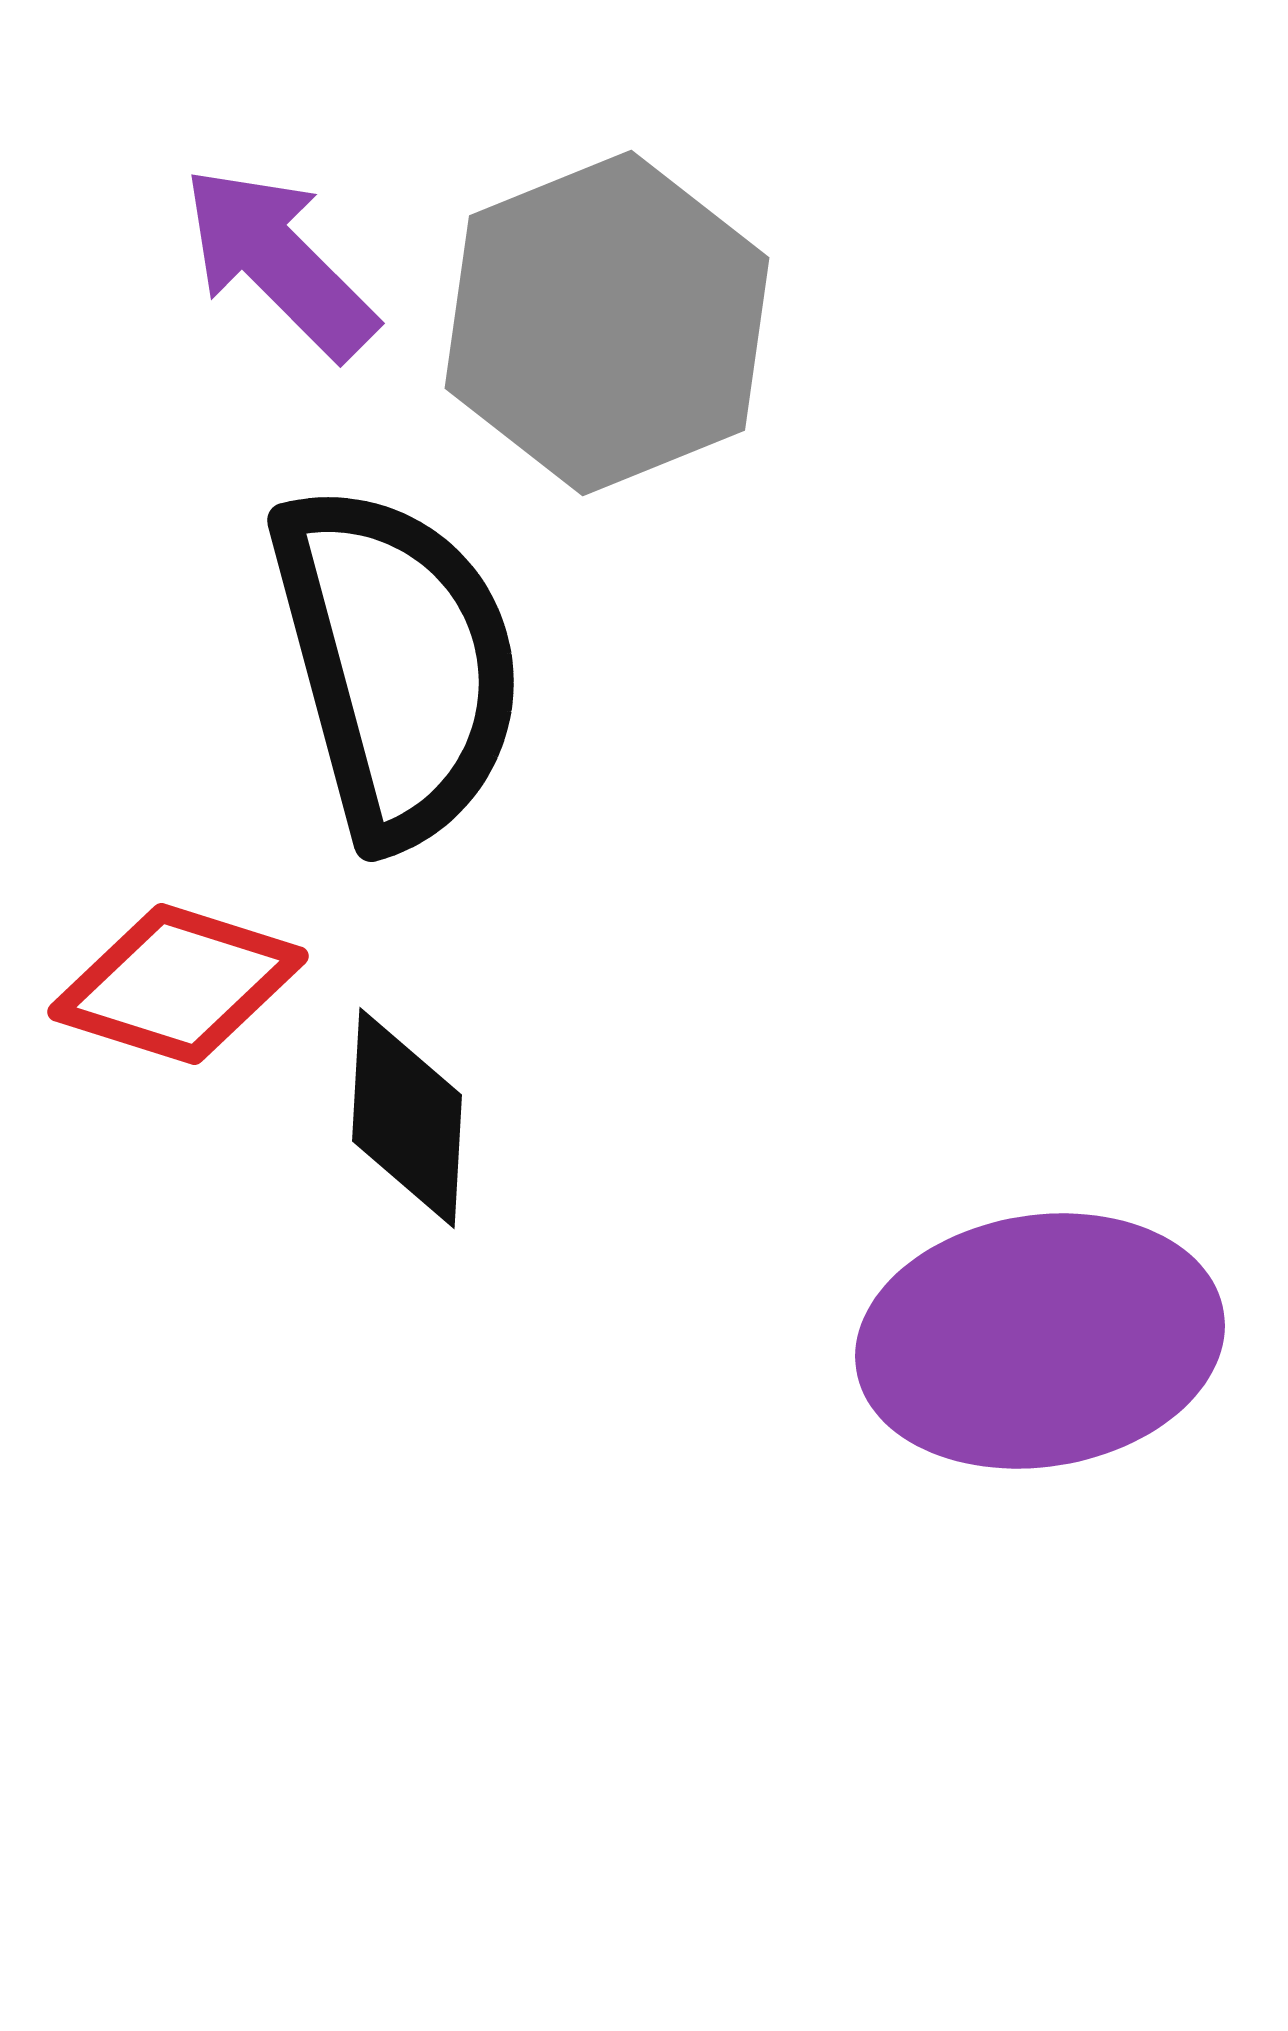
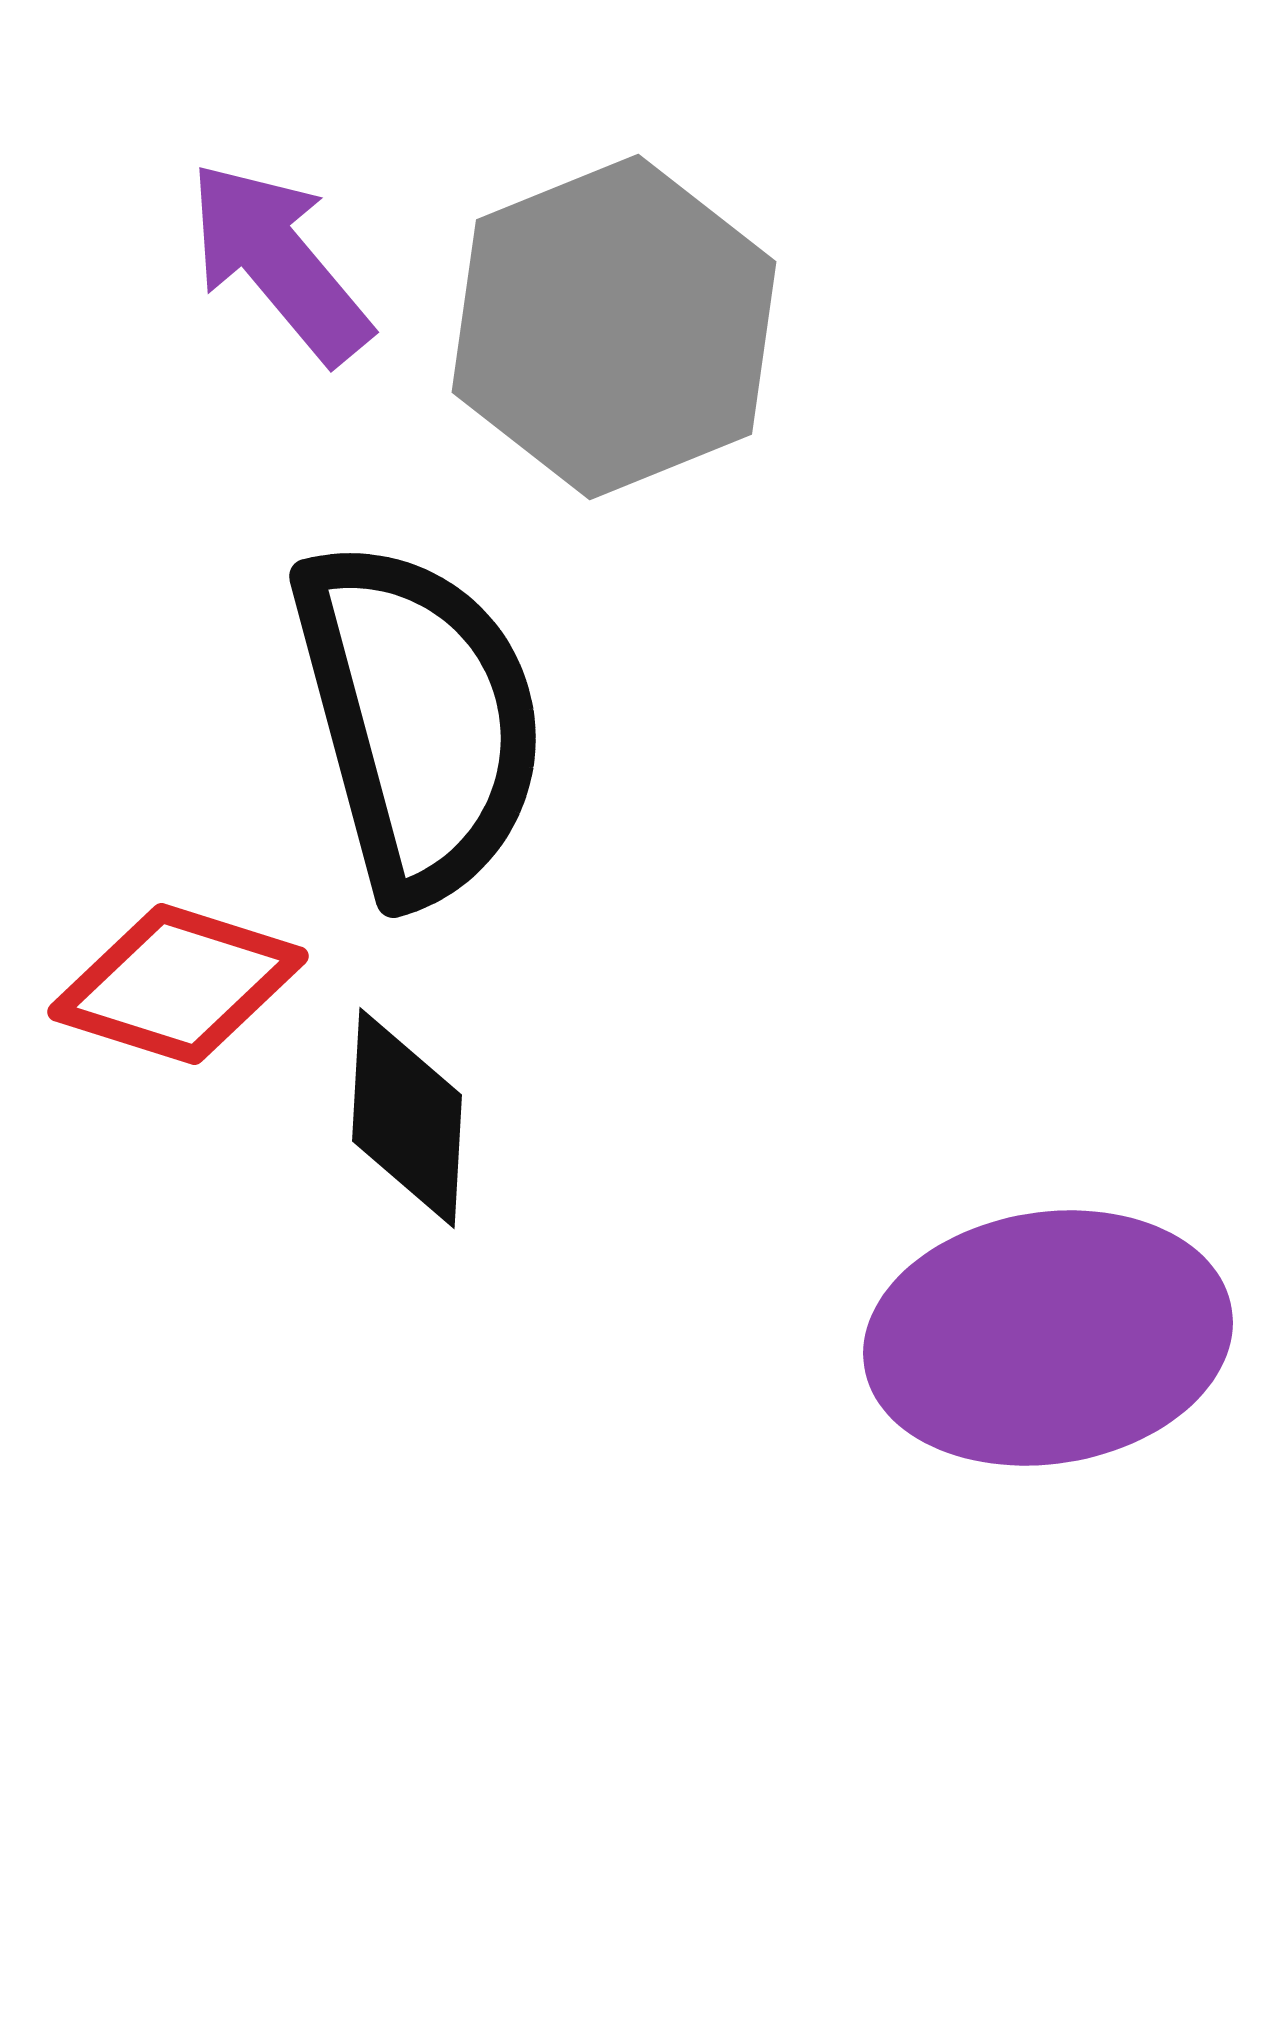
purple arrow: rotated 5 degrees clockwise
gray hexagon: moved 7 px right, 4 px down
black semicircle: moved 22 px right, 56 px down
purple ellipse: moved 8 px right, 3 px up
